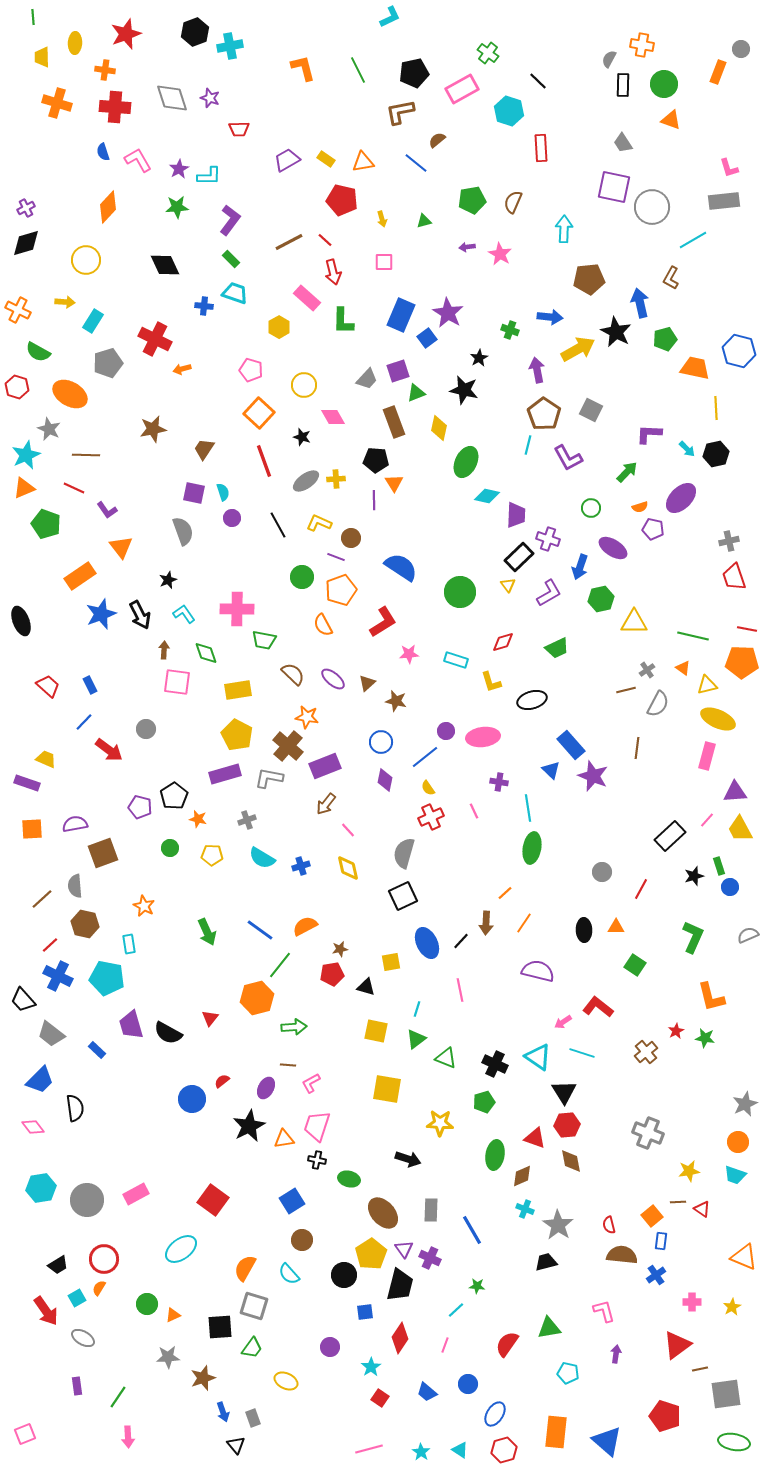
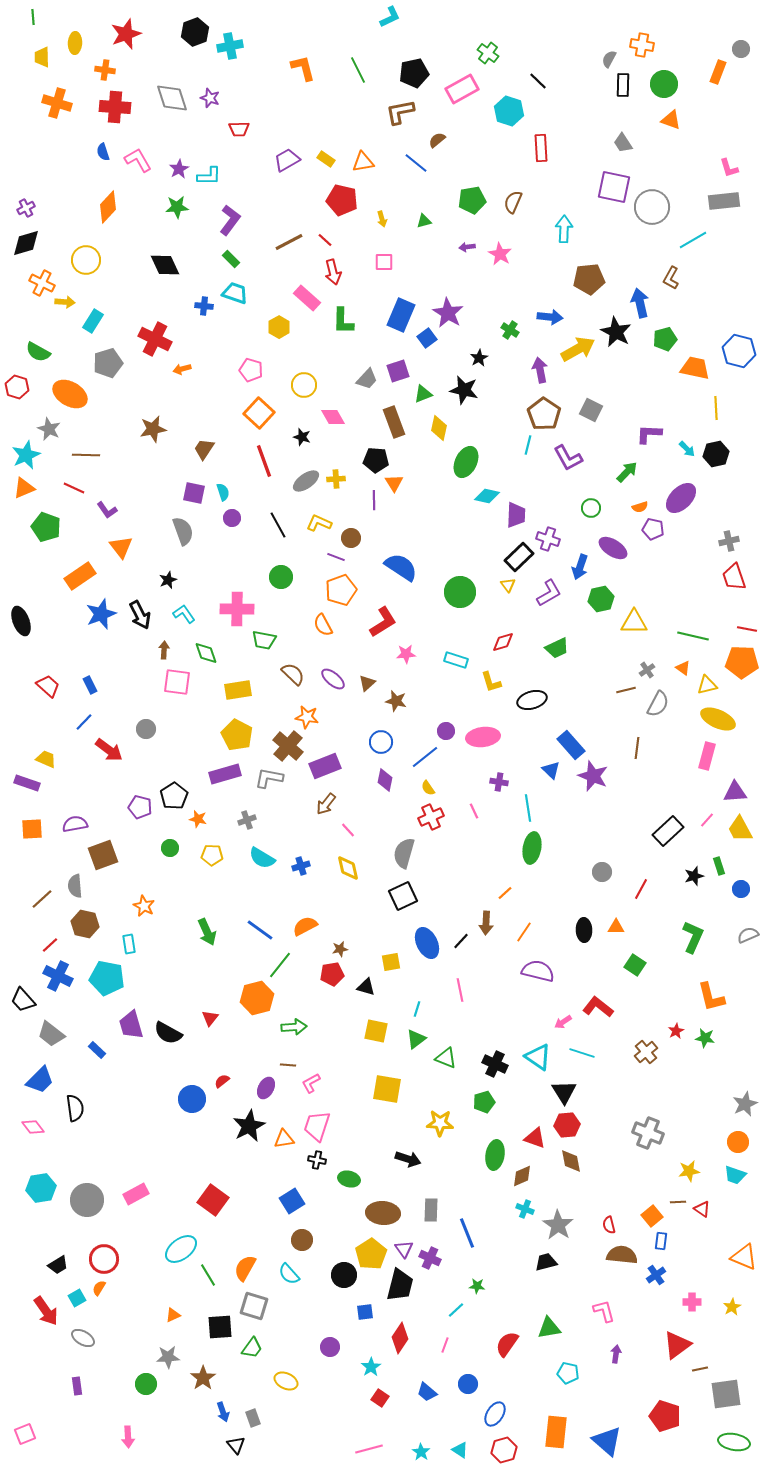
orange cross at (18, 310): moved 24 px right, 27 px up
green cross at (510, 330): rotated 12 degrees clockwise
purple arrow at (537, 370): moved 3 px right
green triangle at (416, 393): moved 7 px right, 1 px down
green pentagon at (46, 524): moved 3 px down
green circle at (302, 577): moved 21 px left
pink star at (409, 654): moved 3 px left
black rectangle at (670, 836): moved 2 px left, 5 px up
brown square at (103, 853): moved 2 px down
blue circle at (730, 887): moved 11 px right, 2 px down
orange line at (524, 923): moved 9 px down
brown ellipse at (383, 1213): rotated 44 degrees counterclockwise
blue line at (472, 1230): moved 5 px left, 3 px down; rotated 8 degrees clockwise
green circle at (147, 1304): moved 1 px left, 80 px down
brown star at (203, 1378): rotated 15 degrees counterclockwise
green line at (118, 1397): moved 90 px right, 122 px up; rotated 65 degrees counterclockwise
